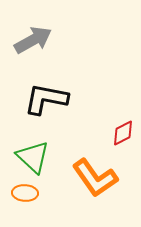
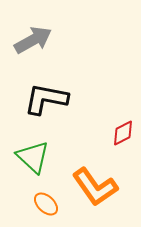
orange L-shape: moved 9 px down
orange ellipse: moved 21 px right, 11 px down; rotated 40 degrees clockwise
